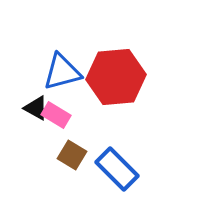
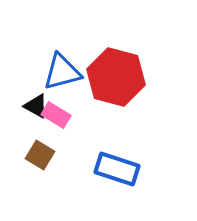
red hexagon: rotated 20 degrees clockwise
black triangle: moved 2 px up
brown square: moved 32 px left
blue rectangle: rotated 27 degrees counterclockwise
